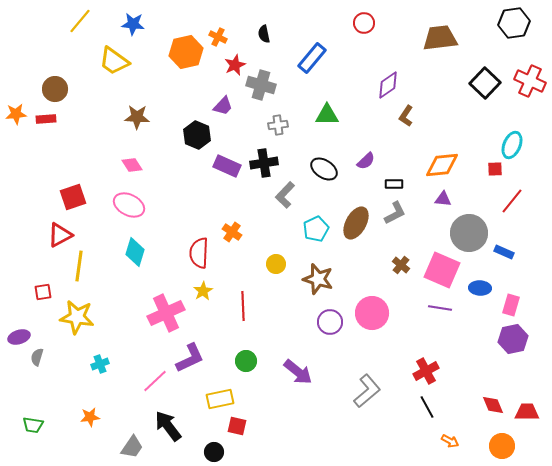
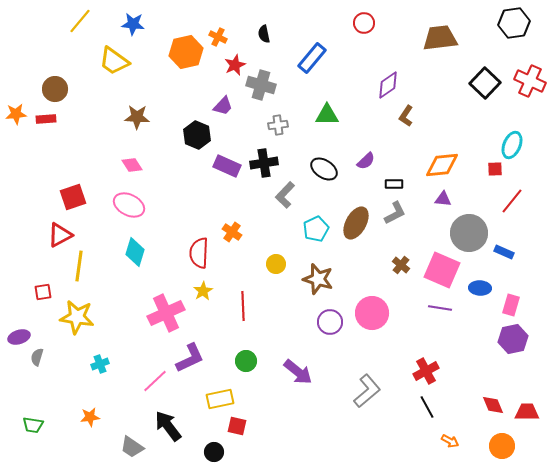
gray trapezoid at (132, 447): rotated 90 degrees clockwise
